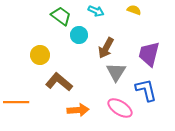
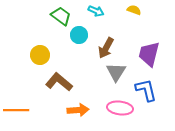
orange line: moved 8 px down
pink ellipse: rotated 25 degrees counterclockwise
